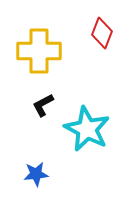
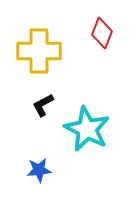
blue star: moved 3 px right, 4 px up
